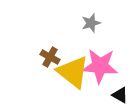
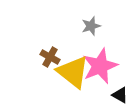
gray star: moved 3 px down
pink star: rotated 27 degrees counterclockwise
